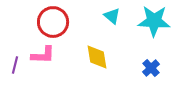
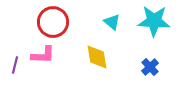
cyan triangle: moved 6 px down
blue cross: moved 1 px left, 1 px up
